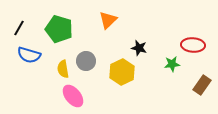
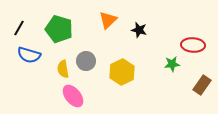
black star: moved 18 px up
